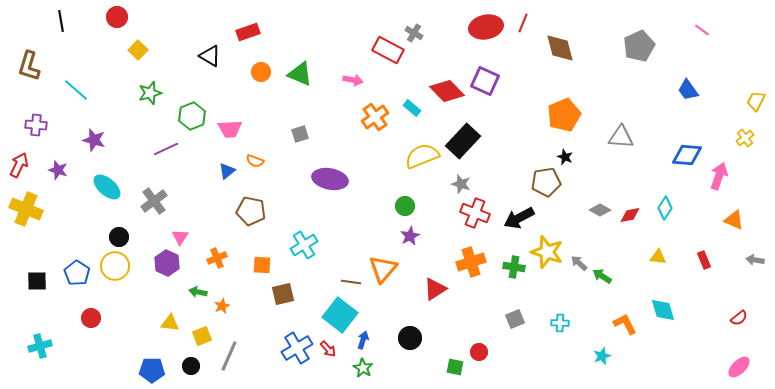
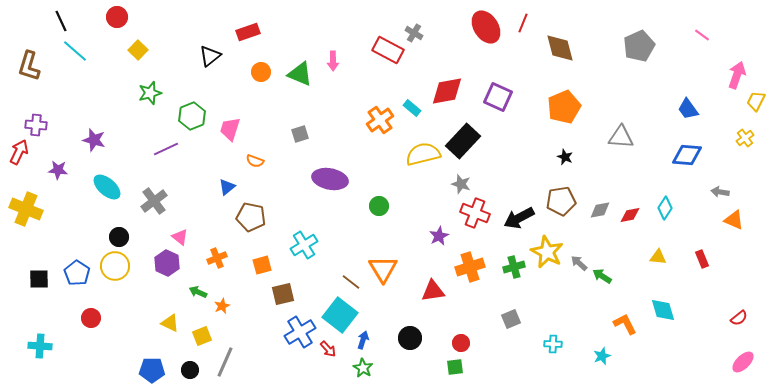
black line at (61, 21): rotated 15 degrees counterclockwise
red ellipse at (486, 27): rotated 68 degrees clockwise
pink line at (702, 30): moved 5 px down
black triangle at (210, 56): rotated 50 degrees clockwise
pink arrow at (353, 80): moved 20 px left, 19 px up; rotated 78 degrees clockwise
purple square at (485, 81): moved 13 px right, 16 px down
cyan line at (76, 90): moved 1 px left, 39 px up
blue trapezoid at (688, 90): moved 19 px down
red diamond at (447, 91): rotated 56 degrees counterclockwise
orange pentagon at (564, 115): moved 8 px up
orange cross at (375, 117): moved 5 px right, 3 px down
pink trapezoid at (230, 129): rotated 110 degrees clockwise
yellow semicircle at (422, 156): moved 1 px right, 2 px up; rotated 8 degrees clockwise
red arrow at (19, 165): moved 13 px up
purple star at (58, 170): rotated 12 degrees counterclockwise
blue triangle at (227, 171): moved 16 px down
pink arrow at (719, 176): moved 18 px right, 101 px up
brown pentagon at (546, 182): moved 15 px right, 19 px down
green circle at (405, 206): moved 26 px left
gray diamond at (600, 210): rotated 40 degrees counterclockwise
brown pentagon at (251, 211): moved 6 px down
purple star at (410, 236): moved 29 px right
pink triangle at (180, 237): rotated 24 degrees counterclockwise
yellow star at (547, 252): rotated 8 degrees clockwise
red rectangle at (704, 260): moved 2 px left, 1 px up
gray arrow at (755, 260): moved 35 px left, 68 px up
orange cross at (471, 262): moved 1 px left, 5 px down
orange square at (262, 265): rotated 18 degrees counterclockwise
green cross at (514, 267): rotated 25 degrees counterclockwise
orange triangle at (383, 269): rotated 12 degrees counterclockwise
black square at (37, 281): moved 2 px right, 2 px up
brown line at (351, 282): rotated 30 degrees clockwise
red triangle at (435, 289): moved 2 px left, 2 px down; rotated 25 degrees clockwise
green arrow at (198, 292): rotated 12 degrees clockwise
gray square at (515, 319): moved 4 px left
yellow triangle at (170, 323): rotated 18 degrees clockwise
cyan cross at (560, 323): moved 7 px left, 21 px down
cyan cross at (40, 346): rotated 20 degrees clockwise
blue cross at (297, 348): moved 3 px right, 16 px up
red circle at (479, 352): moved 18 px left, 9 px up
gray line at (229, 356): moved 4 px left, 6 px down
black circle at (191, 366): moved 1 px left, 4 px down
green square at (455, 367): rotated 18 degrees counterclockwise
pink ellipse at (739, 367): moved 4 px right, 5 px up
